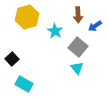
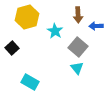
blue arrow: moved 1 px right; rotated 32 degrees clockwise
black square: moved 11 px up
cyan rectangle: moved 6 px right, 2 px up
